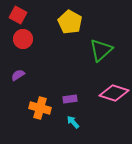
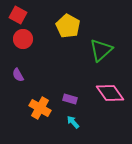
yellow pentagon: moved 2 px left, 4 px down
purple semicircle: rotated 88 degrees counterclockwise
pink diamond: moved 4 px left; rotated 36 degrees clockwise
purple rectangle: rotated 24 degrees clockwise
orange cross: rotated 15 degrees clockwise
